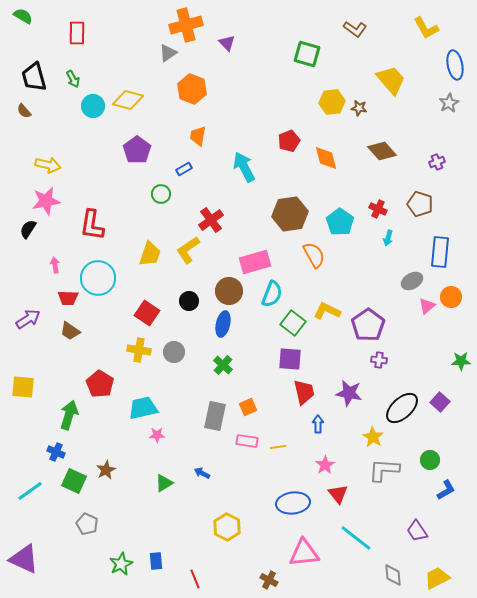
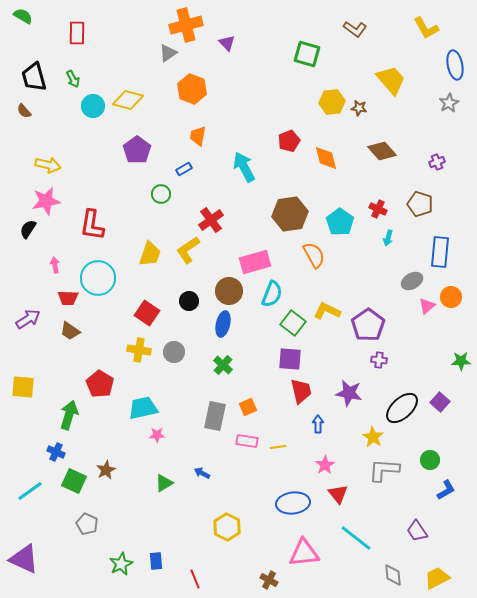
red trapezoid at (304, 392): moved 3 px left, 1 px up
